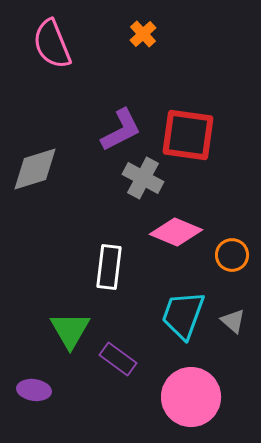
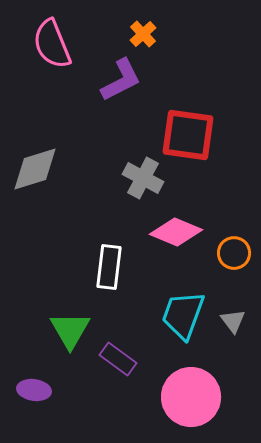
purple L-shape: moved 50 px up
orange circle: moved 2 px right, 2 px up
gray triangle: rotated 12 degrees clockwise
